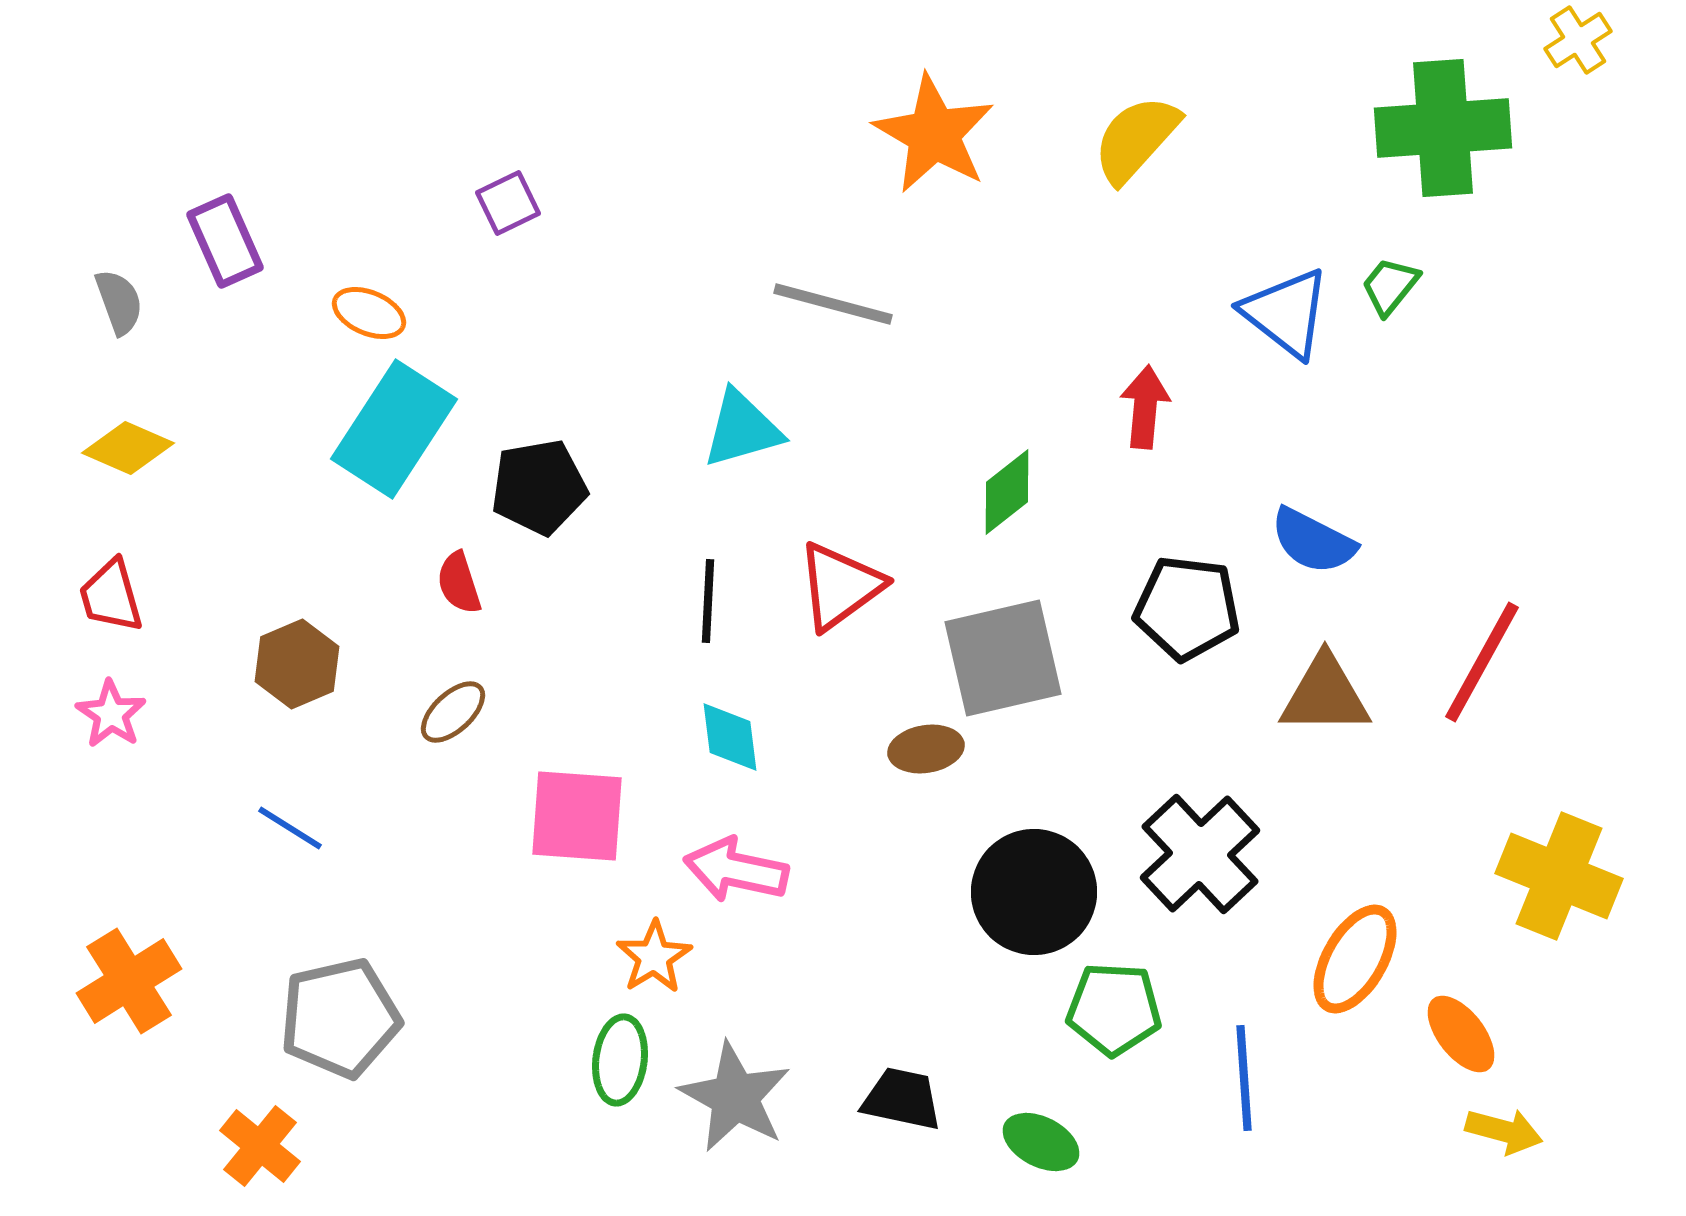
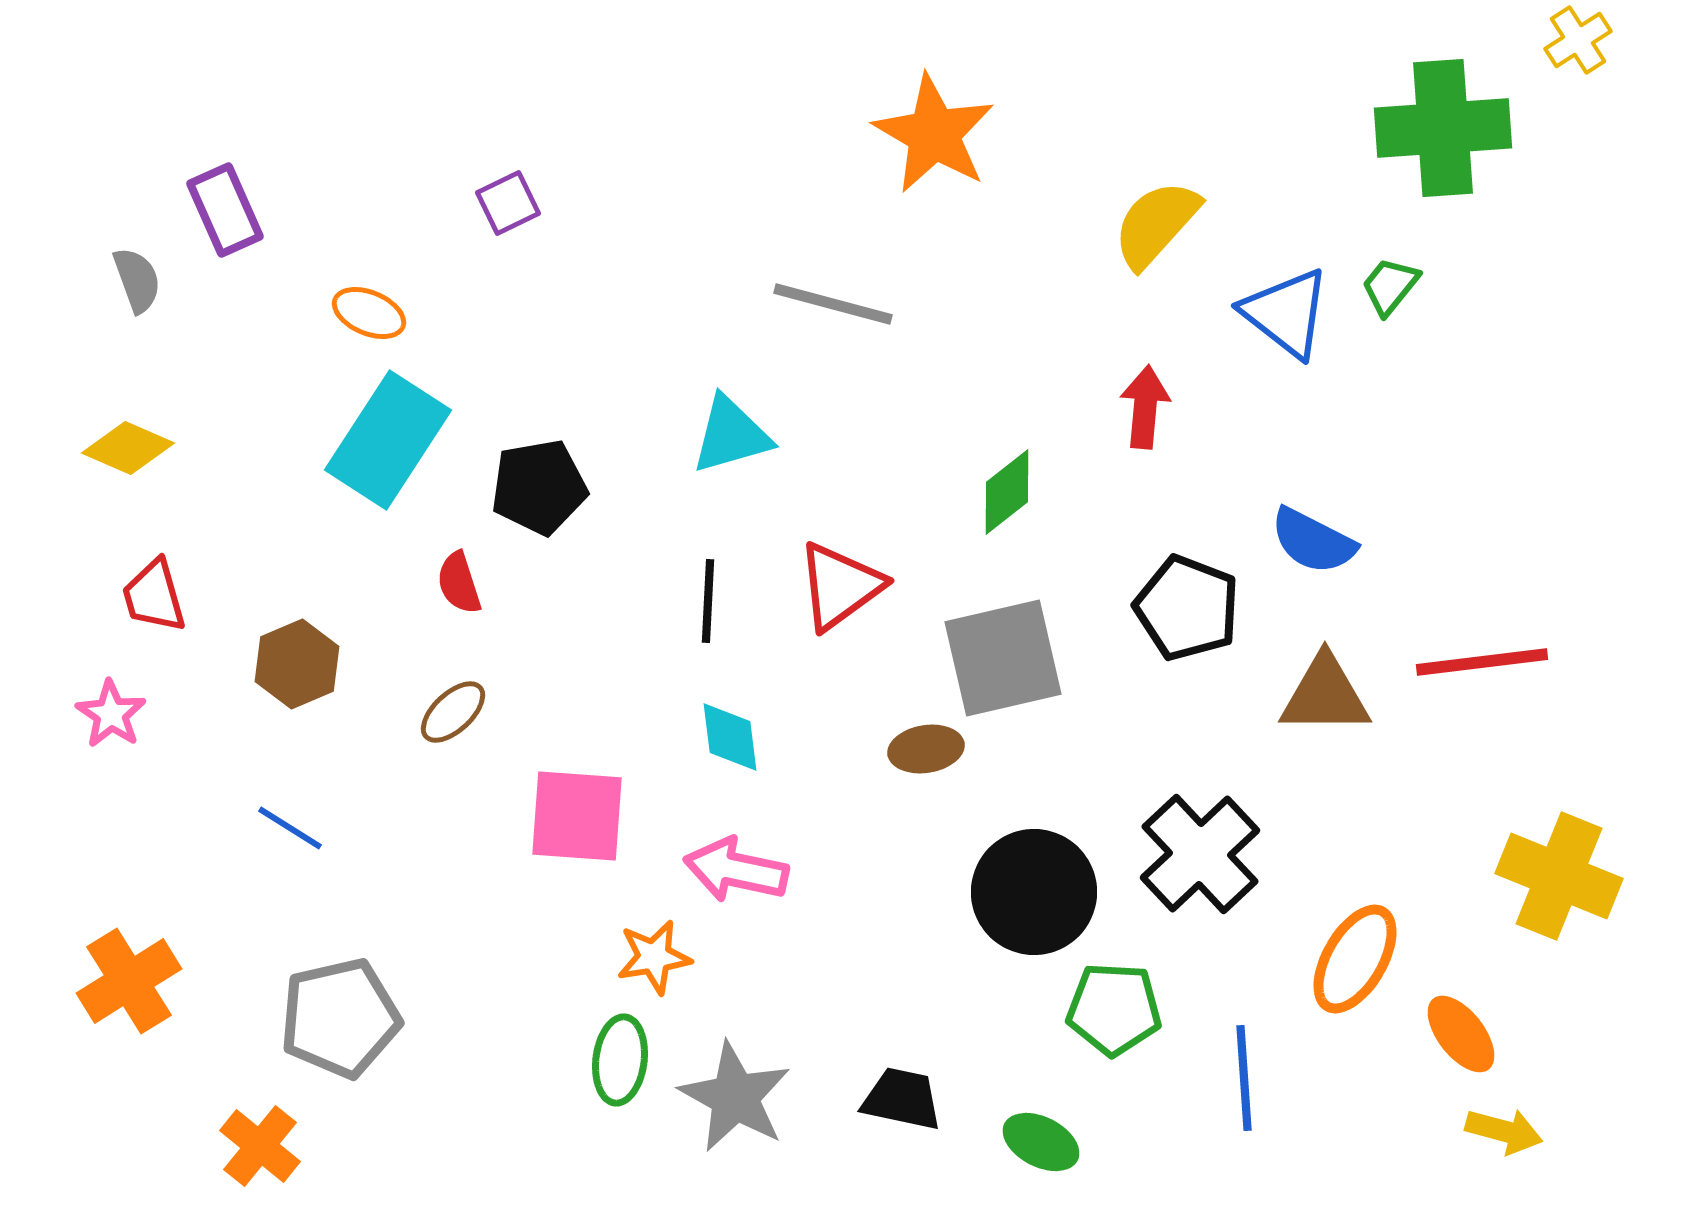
yellow semicircle at (1136, 139): moved 20 px right, 85 px down
purple rectangle at (225, 241): moved 31 px up
gray semicircle at (119, 302): moved 18 px right, 22 px up
cyan rectangle at (394, 429): moved 6 px left, 11 px down
cyan triangle at (742, 429): moved 11 px left, 6 px down
red trapezoid at (111, 596): moved 43 px right
black pentagon at (1187, 608): rotated 14 degrees clockwise
red line at (1482, 662): rotated 54 degrees clockwise
orange star at (654, 957): rotated 22 degrees clockwise
